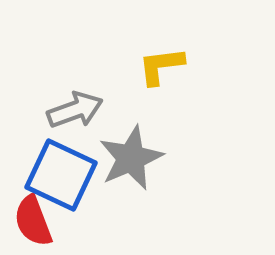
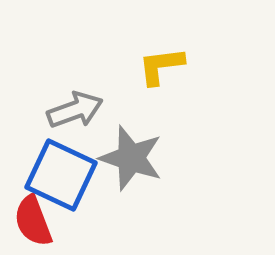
gray star: rotated 30 degrees counterclockwise
